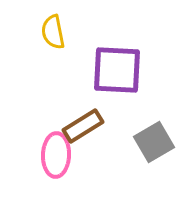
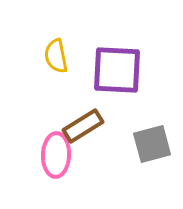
yellow semicircle: moved 3 px right, 24 px down
gray square: moved 2 px left, 2 px down; rotated 15 degrees clockwise
